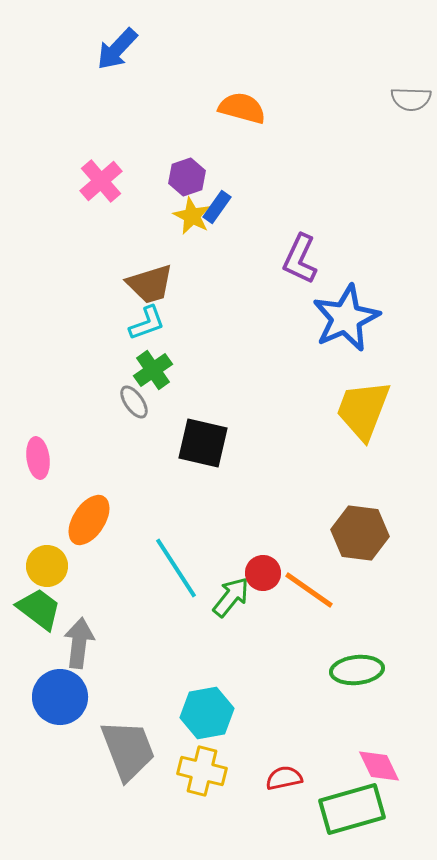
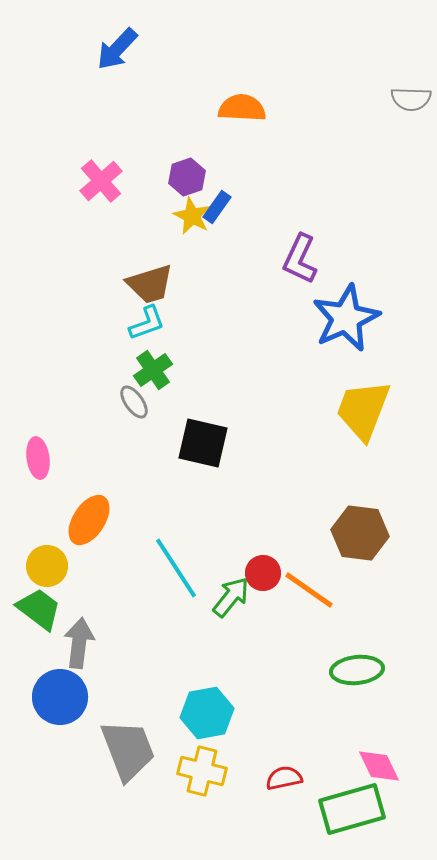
orange semicircle: rotated 12 degrees counterclockwise
